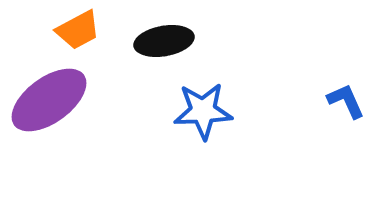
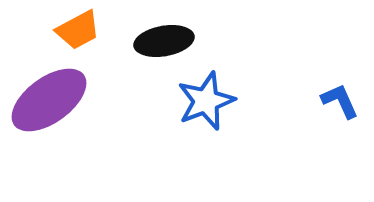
blue L-shape: moved 6 px left
blue star: moved 3 px right, 10 px up; rotated 18 degrees counterclockwise
